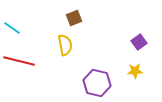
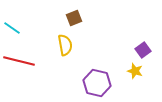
purple square: moved 4 px right, 8 px down
yellow star: rotated 21 degrees clockwise
